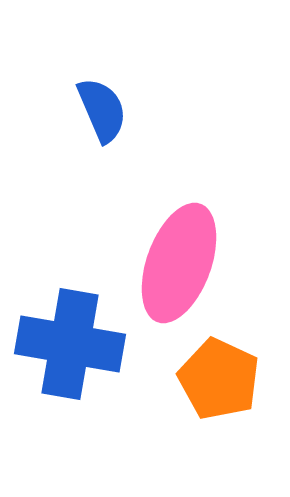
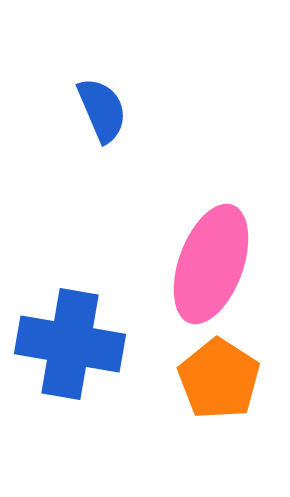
pink ellipse: moved 32 px right, 1 px down
orange pentagon: rotated 8 degrees clockwise
